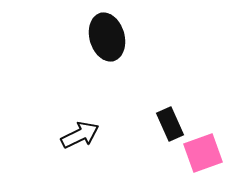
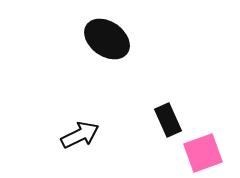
black ellipse: moved 2 px down; rotated 39 degrees counterclockwise
black rectangle: moved 2 px left, 4 px up
